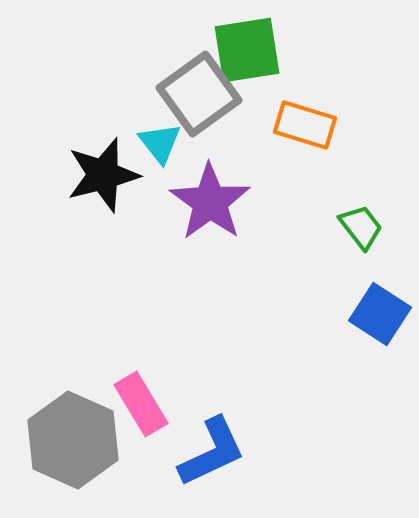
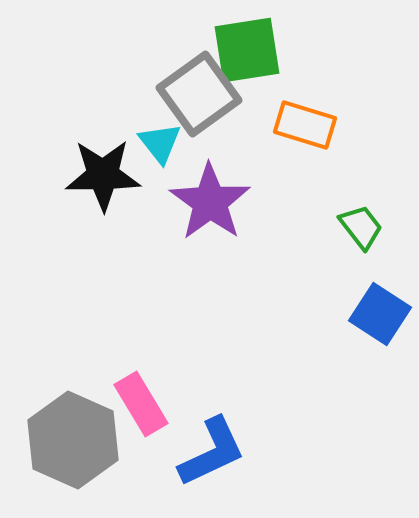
black star: rotated 14 degrees clockwise
